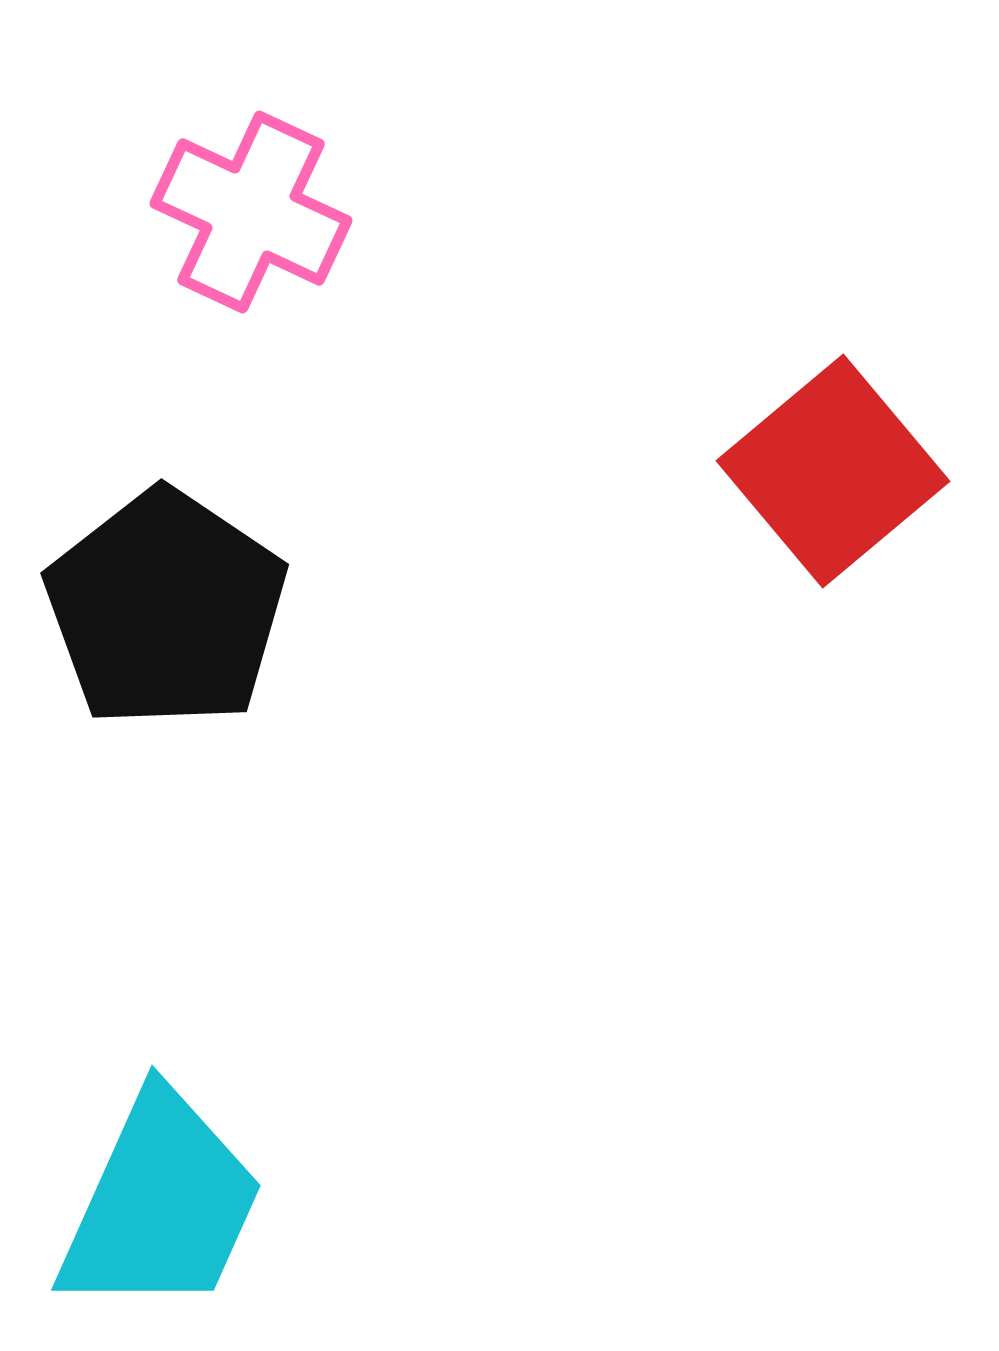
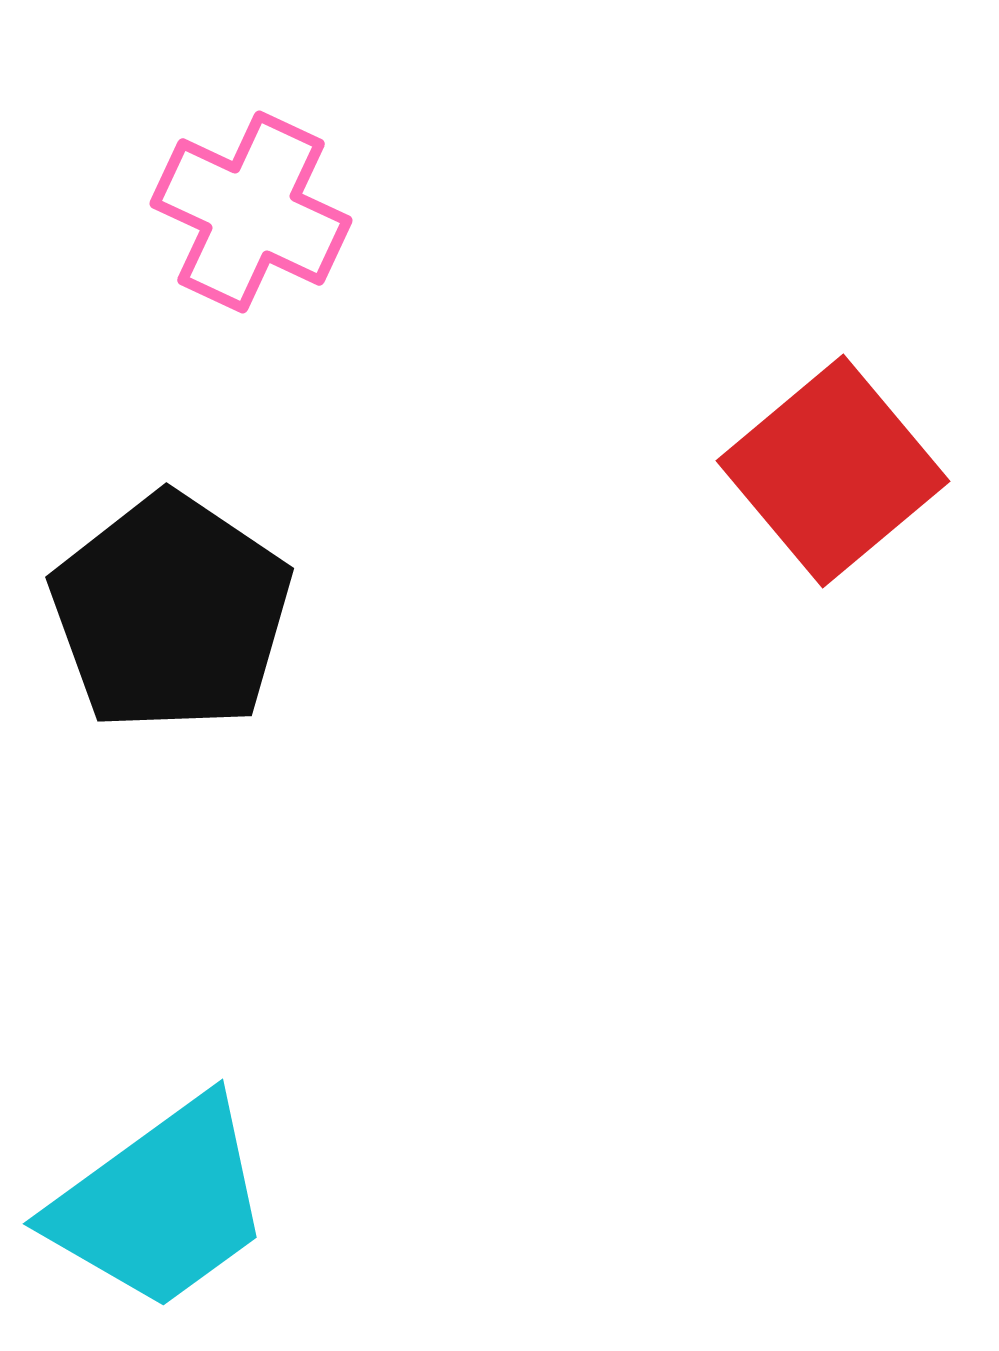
black pentagon: moved 5 px right, 4 px down
cyan trapezoid: rotated 30 degrees clockwise
